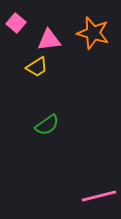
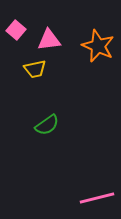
pink square: moved 7 px down
orange star: moved 5 px right, 13 px down; rotated 8 degrees clockwise
yellow trapezoid: moved 2 px left, 2 px down; rotated 20 degrees clockwise
pink line: moved 2 px left, 2 px down
